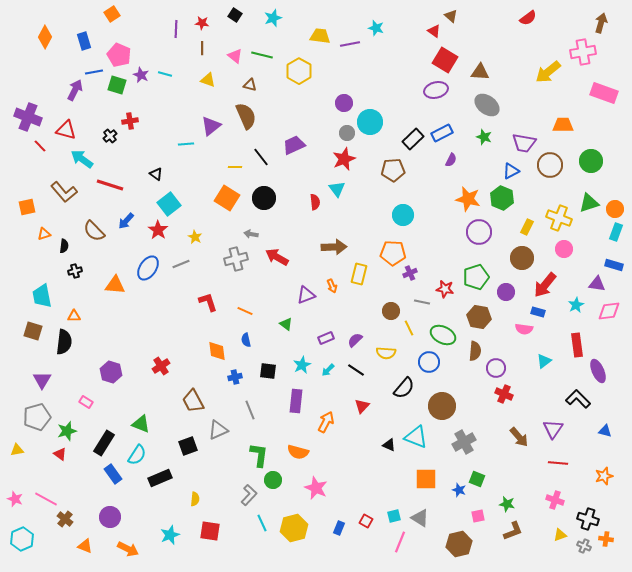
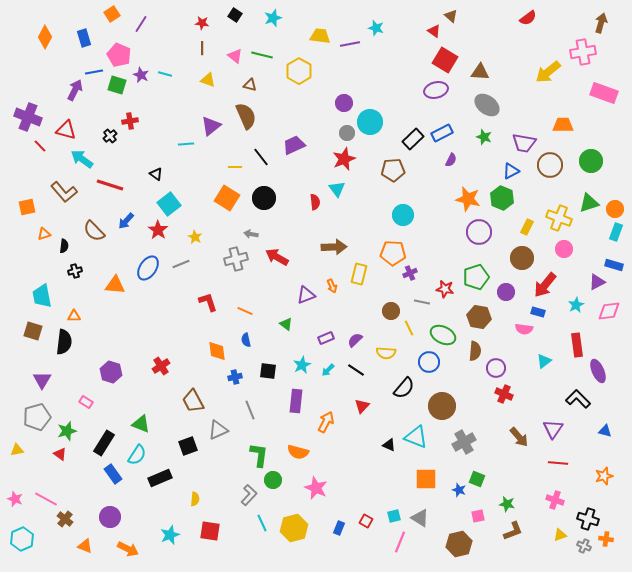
purple line at (176, 29): moved 35 px left, 5 px up; rotated 30 degrees clockwise
blue rectangle at (84, 41): moved 3 px up
purple triangle at (597, 284): moved 2 px up; rotated 36 degrees counterclockwise
